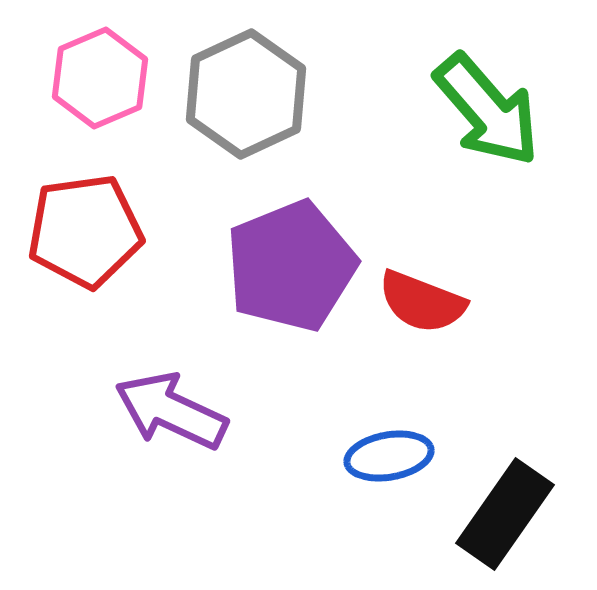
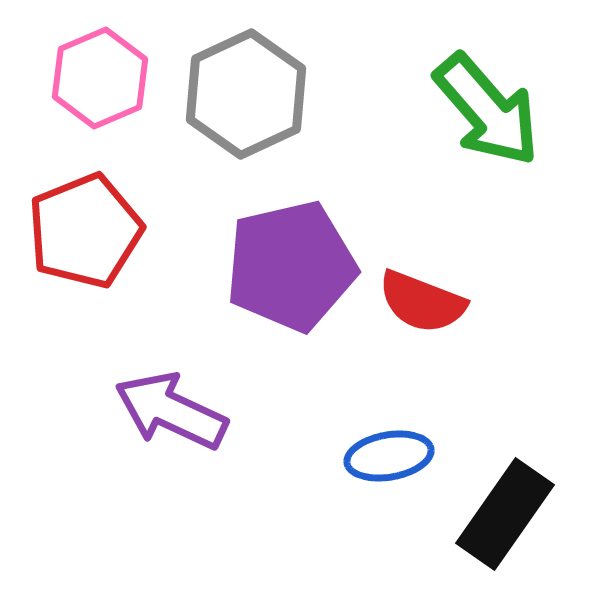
red pentagon: rotated 14 degrees counterclockwise
purple pentagon: rotated 9 degrees clockwise
